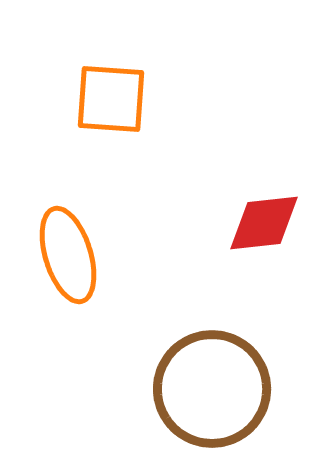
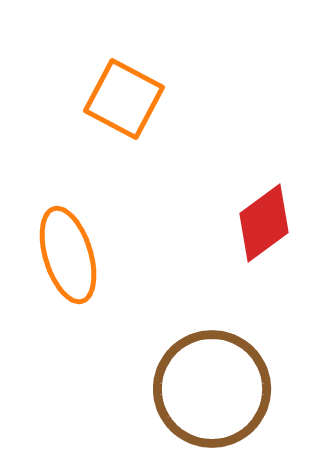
orange square: moved 13 px right; rotated 24 degrees clockwise
red diamond: rotated 30 degrees counterclockwise
